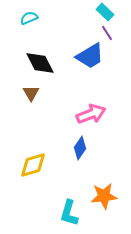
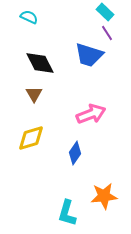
cyan semicircle: moved 1 px up; rotated 48 degrees clockwise
blue trapezoid: moved 1 px left, 1 px up; rotated 48 degrees clockwise
brown triangle: moved 3 px right, 1 px down
blue diamond: moved 5 px left, 5 px down
yellow diamond: moved 2 px left, 27 px up
cyan L-shape: moved 2 px left
